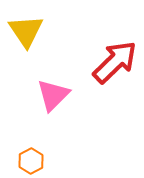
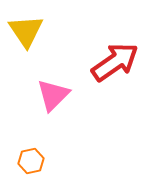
red arrow: rotated 9 degrees clockwise
orange hexagon: rotated 15 degrees clockwise
